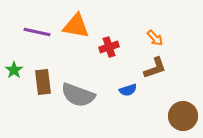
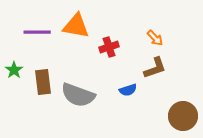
purple line: rotated 12 degrees counterclockwise
